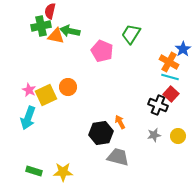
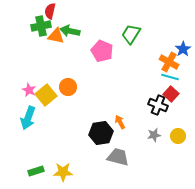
yellow square: rotated 15 degrees counterclockwise
green rectangle: moved 2 px right; rotated 35 degrees counterclockwise
